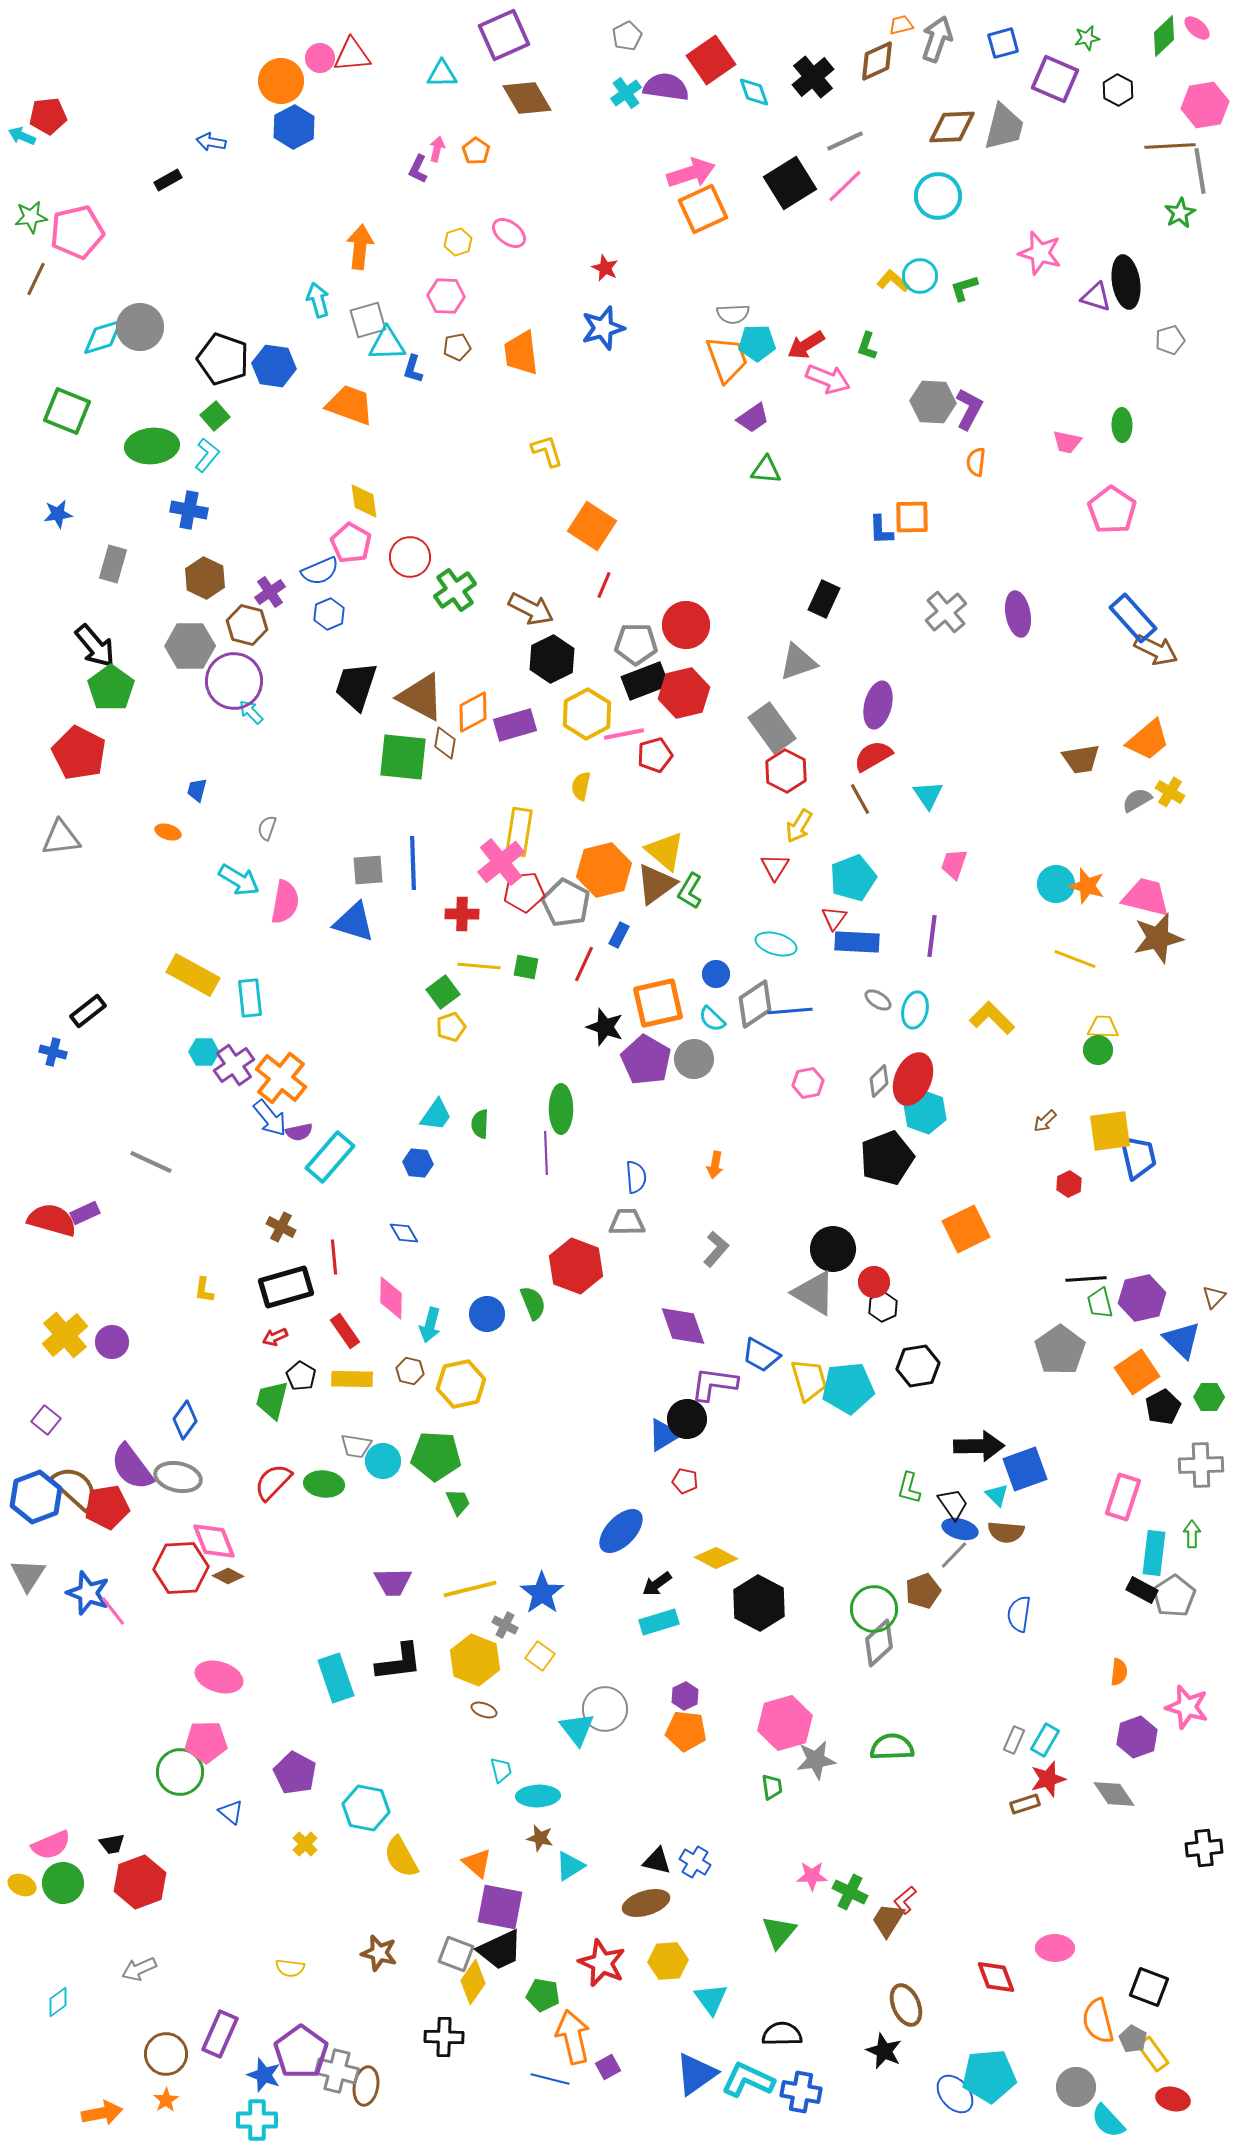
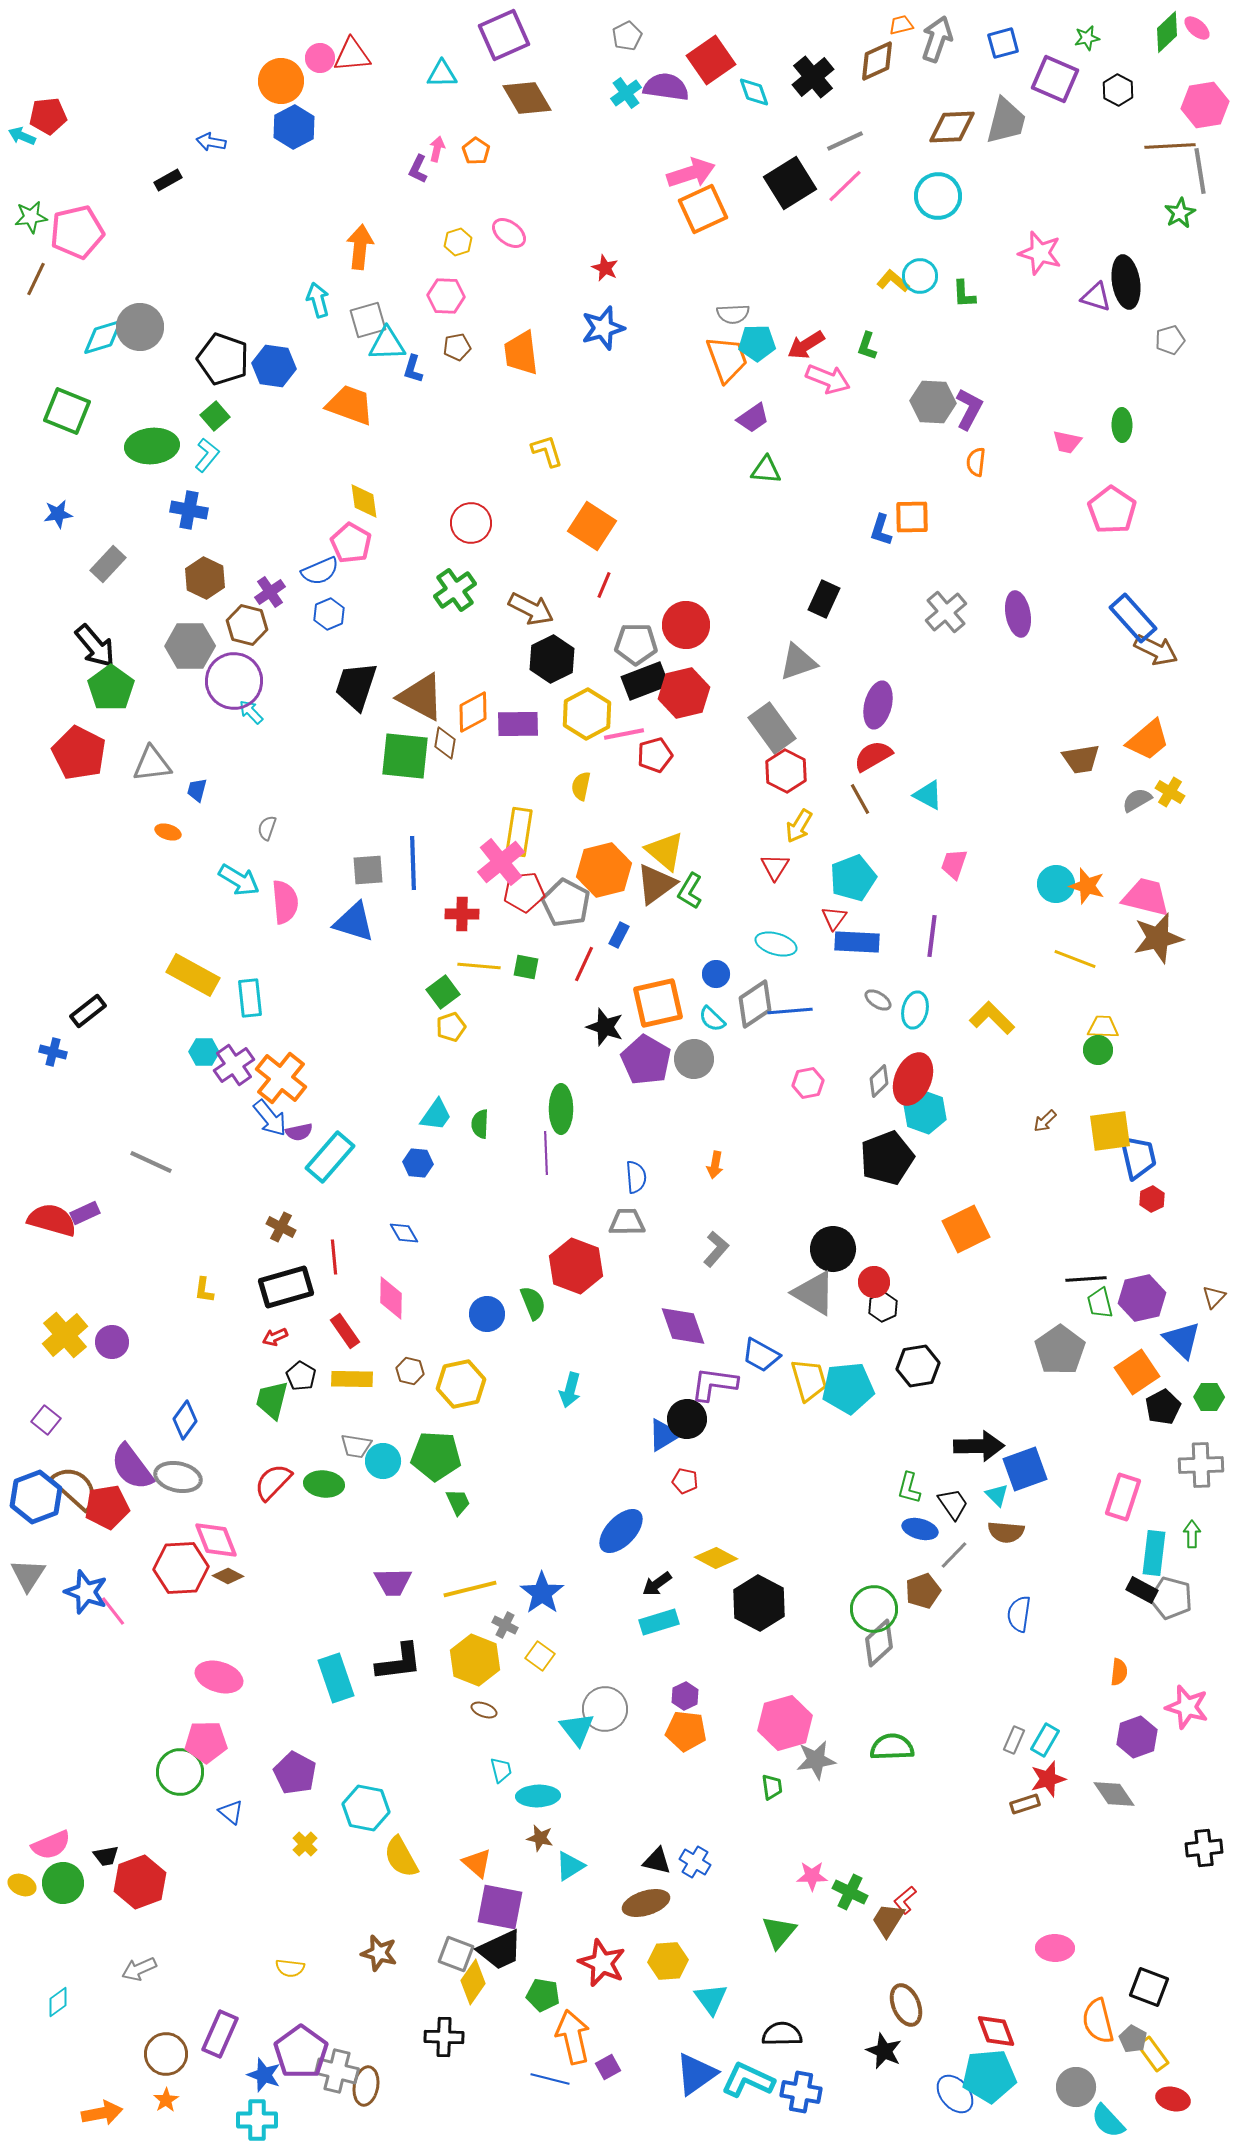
green diamond at (1164, 36): moved 3 px right, 4 px up
gray trapezoid at (1004, 127): moved 2 px right, 6 px up
green L-shape at (964, 288): moved 6 px down; rotated 76 degrees counterclockwise
blue L-shape at (881, 530): rotated 20 degrees clockwise
red circle at (410, 557): moved 61 px right, 34 px up
gray rectangle at (113, 564): moved 5 px left; rotated 27 degrees clockwise
purple rectangle at (515, 725): moved 3 px right, 1 px up; rotated 15 degrees clockwise
green square at (403, 757): moved 2 px right, 1 px up
cyan triangle at (928, 795): rotated 28 degrees counterclockwise
gray triangle at (61, 838): moved 91 px right, 74 px up
pink semicircle at (285, 902): rotated 15 degrees counterclockwise
red hexagon at (1069, 1184): moved 83 px right, 15 px down
cyan arrow at (430, 1325): moved 140 px right, 65 px down
blue ellipse at (960, 1529): moved 40 px left
pink diamond at (214, 1541): moved 2 px right, 1 px up
blue star at (88, 1593): moved 2 px left, 1 px up
gray pentagon at (1174, 1596): moved 3 px left, 2 px down; rotated 24 degrees counterclockwise
black trapezoid at (112, 1844): moved 6 px left, 12 px down
red diamond at (996, 1977): moved 54 px down
